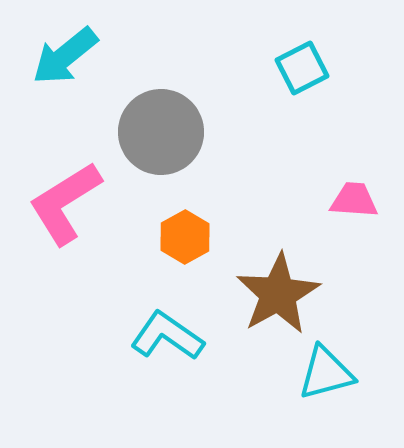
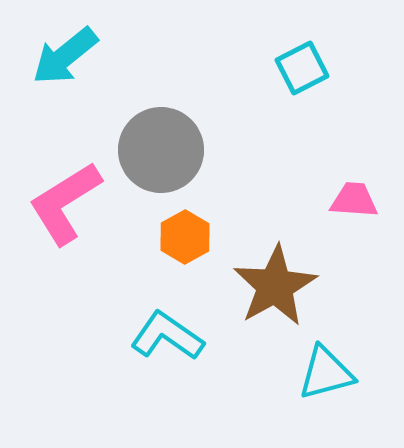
gray circle: moved 18 px down
brown star: moved 3 px left, 8 px up
